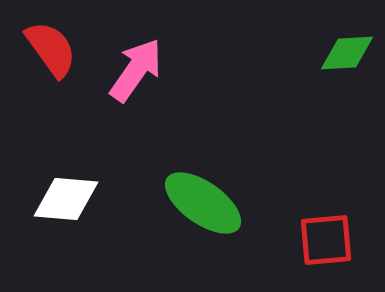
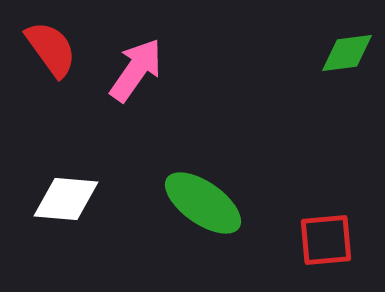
green diamond: rotated 4 degrees counterclockwise
